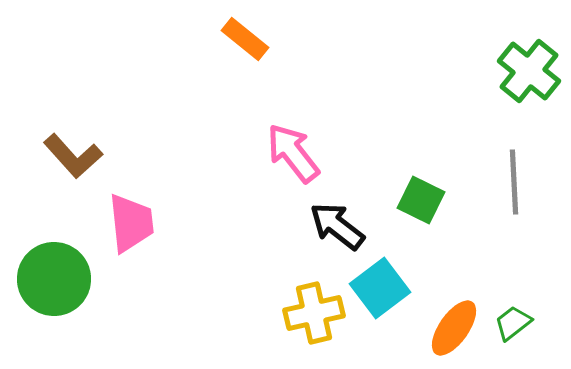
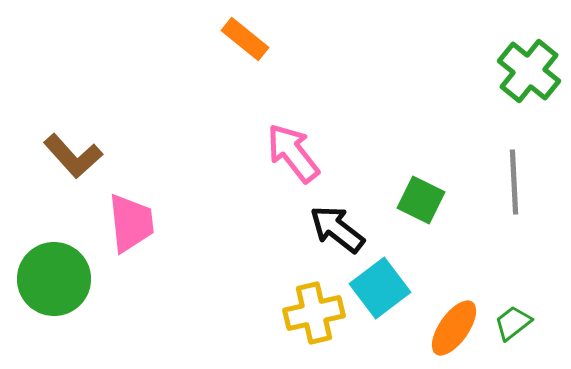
black arrow: moved 3 px down
